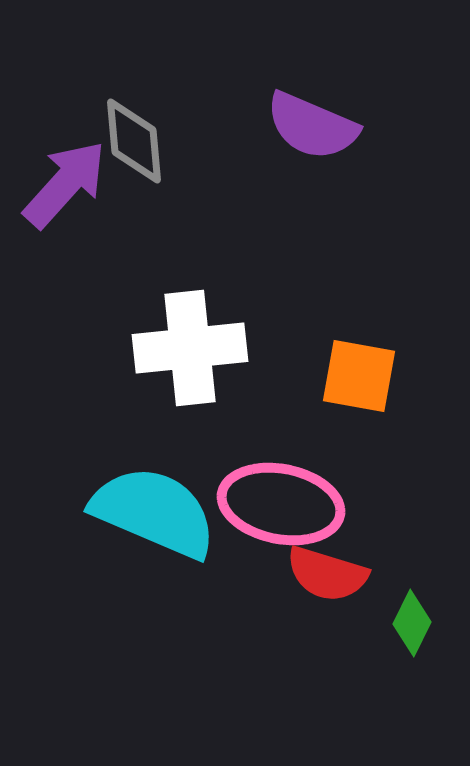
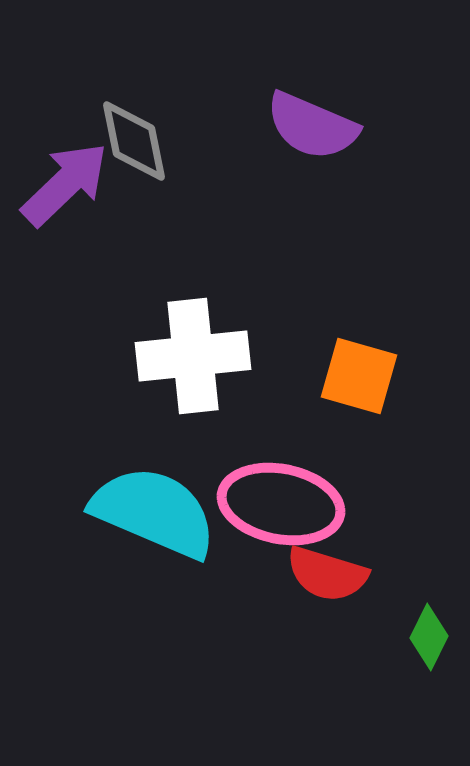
gray diamond: rotated 6 degrees counterclockwise
purple arrow: rotated 4 degrees clockwise
white cross: moved 3 px right, 8 px down
orange square: rotated 6 degrees clockwise
green diamond: moved 17 px right, 14 px down
